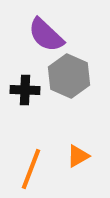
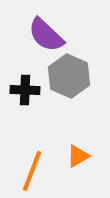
orange line: moved 1 px right, 2 px down
